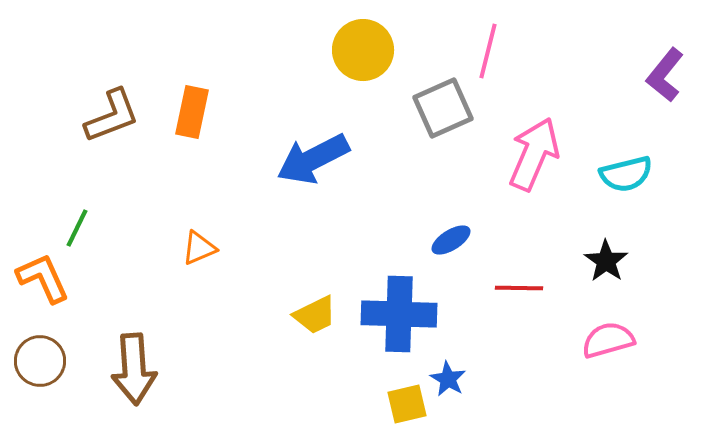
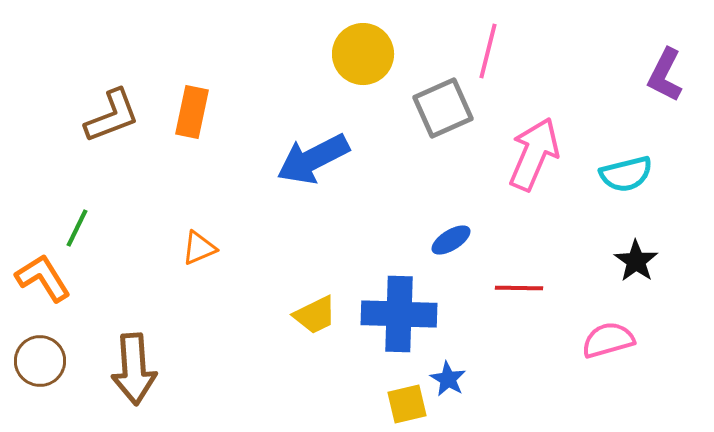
yellow circle: moved 4 px down
purple L-shape: rotated 12 degrees counterclockwise
black star: moved 30 px right
orange L-shape: rotated 8 degrees counterclockwise
